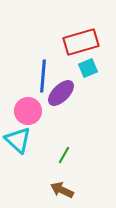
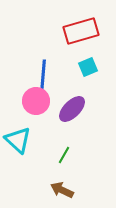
red rectangle: moved 11 px up
cyan square: moved 1 px up
purple ellipse: moved 11 px right, 16 px down
pink circle: moved 8 px right, 10 px up
